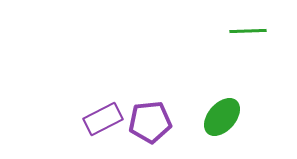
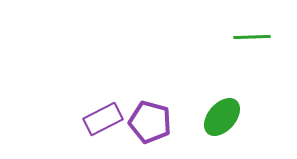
green line: moved 4 px right, 6 px down
purple pentagon: rotated 21 degrees clockwise
